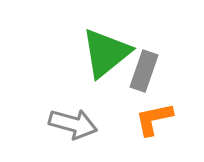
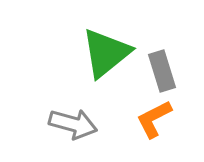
gray rectangle: moved 18 px right; rotated 36 degrees counterclockwise
orange L-shape: rotated 15 degrees counterclockwise
